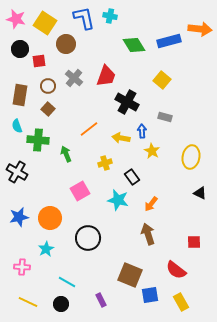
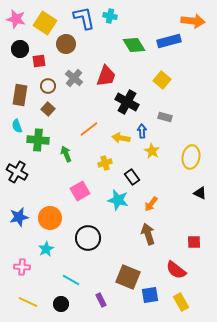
orange arrow at (200, 29): moved 7 px left, 8 px up
brown square at (130, 275): moved 2 px left, 2 px down
cyan line at (67, 282): moved 4 px right, 2 px up
